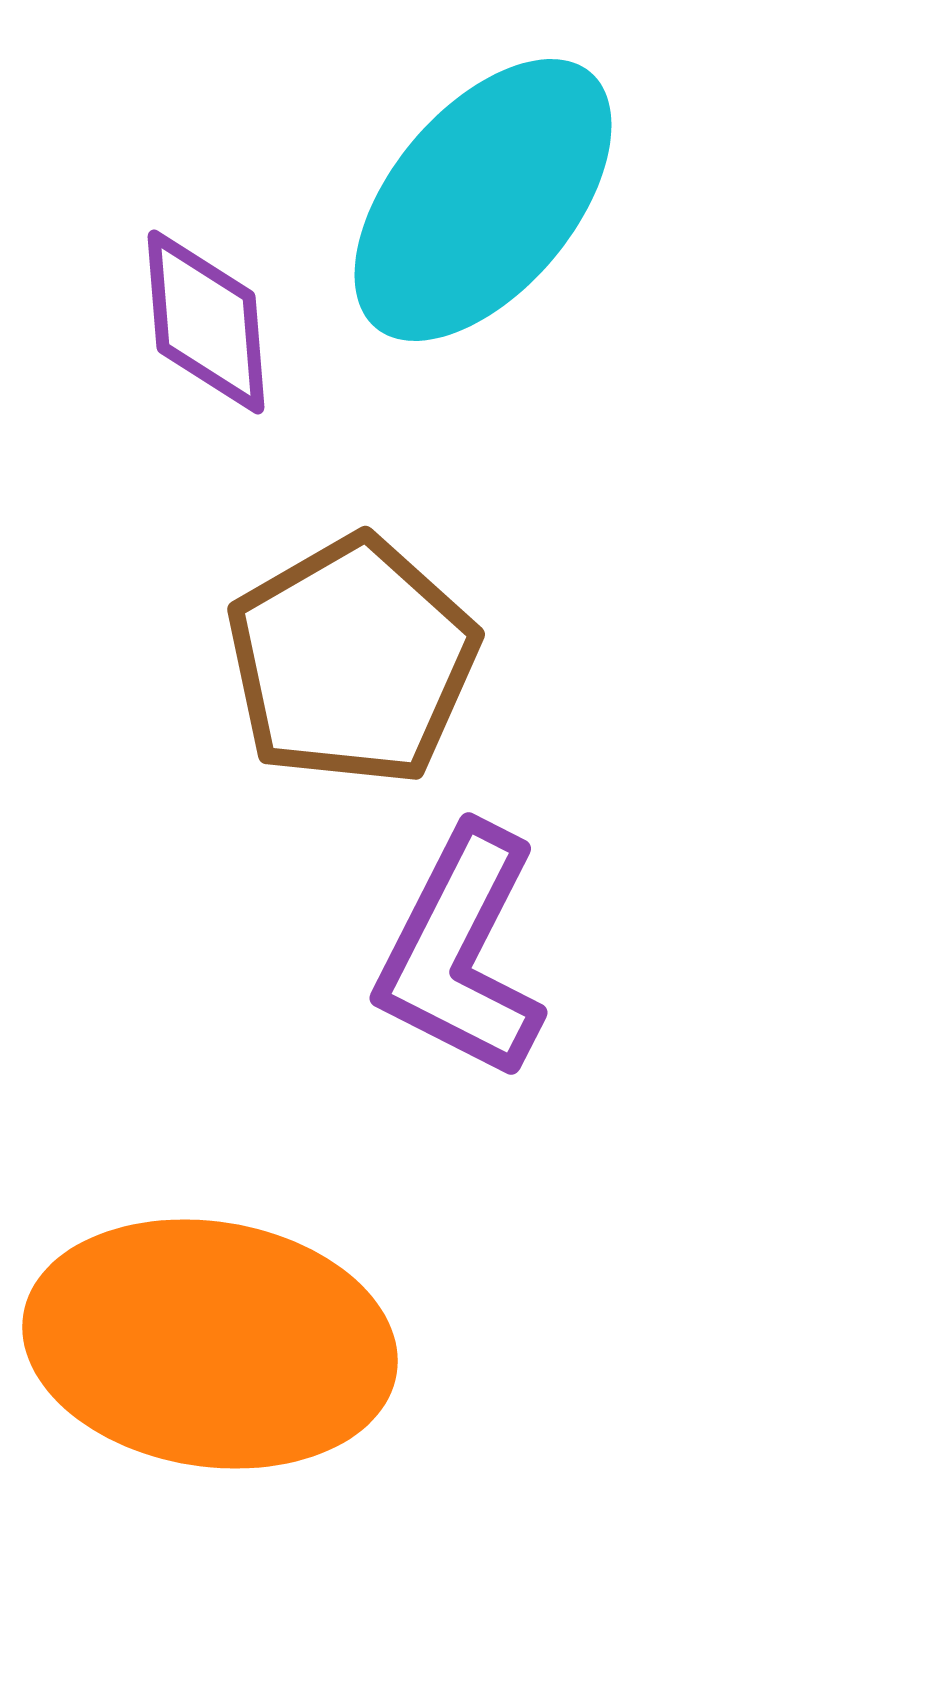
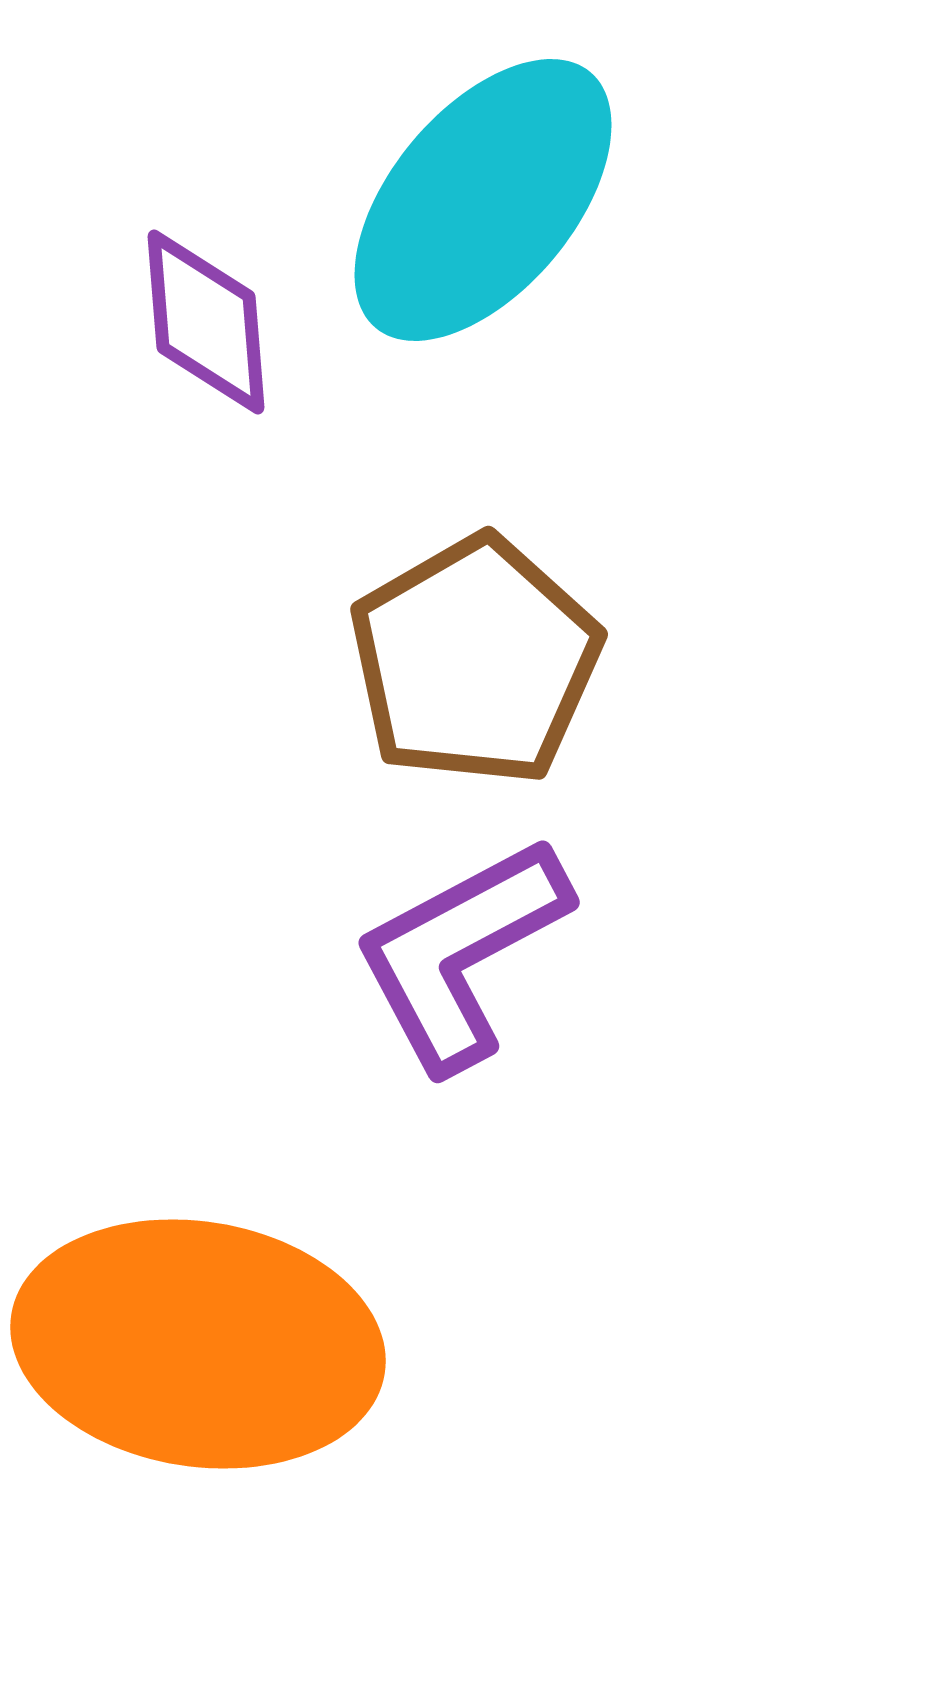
brown pentagon: moved 123 px right
purple L-shape: rotated 35 degrees clockwise
orange ellipse: moved 12 px left
